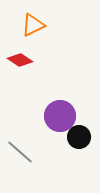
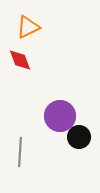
orange triangle: moved 5 px left, 2 px down
red diamond: rotated 35 degrees clockwise
gray line: rotated 52 degrees clockwise
